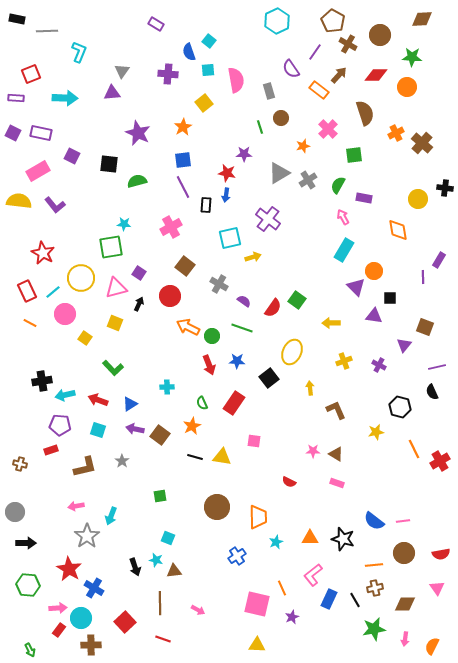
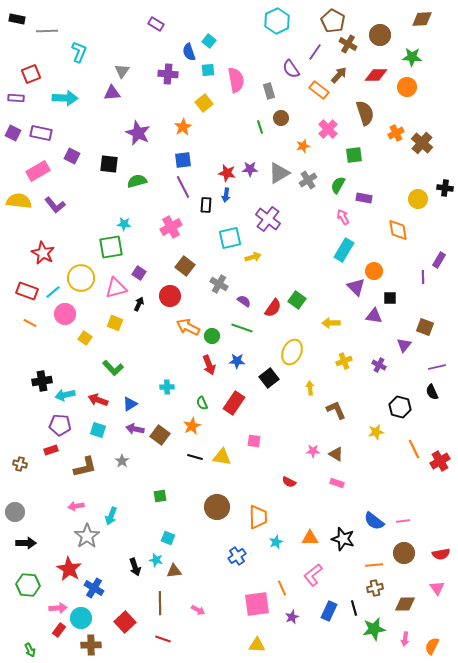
purple star at (244, 154): moved 6 px right, 15 px down
red rectangle at (27, 291): rotated 45 degrees counterclockwise
blue rectangle at (329, 599): moved 12 px down
black line at (355, 600): moved 1 px left, 8 px down; rotated 14 degrees clockwise
pink square at (257, 604): rotated 20 degrees counterclockwise
